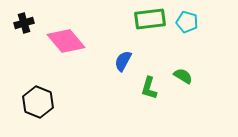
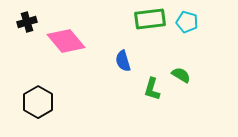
black cross: moved 3 px right, 1 px up
blue semicircle: rotated 45 degrees counterclockwise
green semicircle: moved 2 px left, 1 px up
green L-shape: moved 3 px right, 1 px down
black hexagon: rotated 8 degrees clockwise
